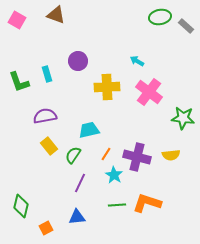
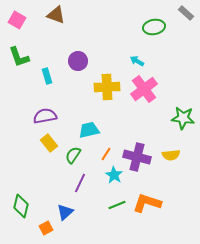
green ellipse: moved 6 px left, 10 px down
gray rectangle: moved 13 px up
cyan rectangle: moved 2 px down
green L-shape: moved 25 px up
pink cross: moved 5 px left, 3 px up; rotated 16 degrees clockwise
yellow rectangle: moved 3 px up
green line: rotated 18 degrees counterclockwise
blue triangle: moved 12 px left, 5 px up; rotated 36 degrees counterclockwise
